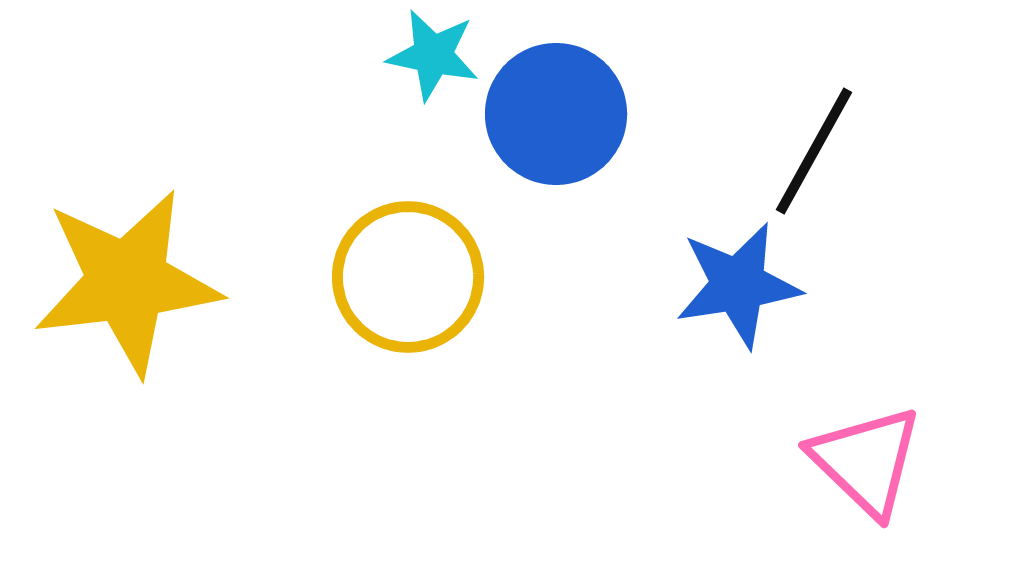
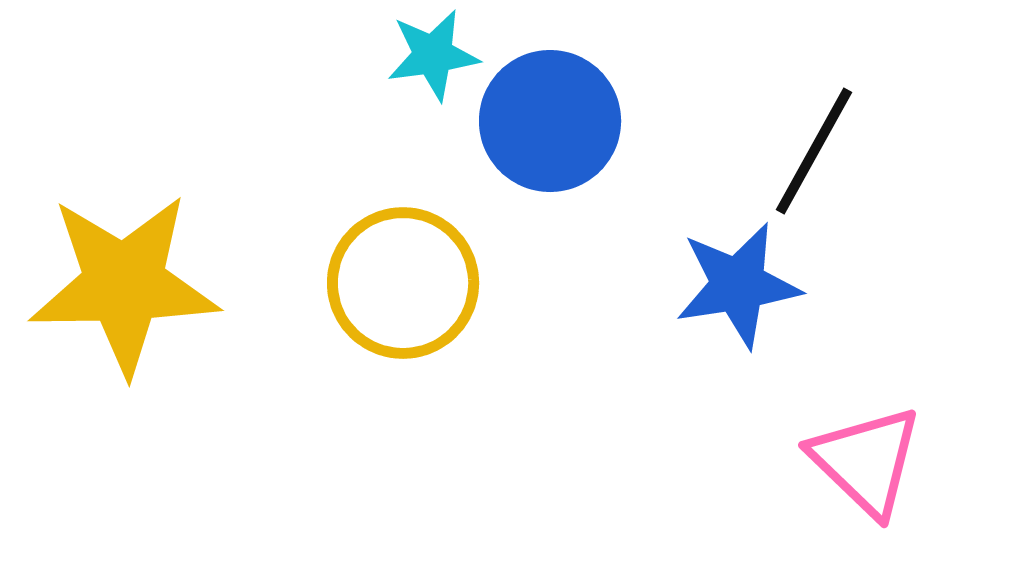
cyan star: rotated 20 degrees counterclockwise
blue circle: moved 6 px left, 7 px down
yellow circle: moved 5 px left, 6 px down
yellow star: moved 3 px left, 2 px down; rotated 6 degrees clockwise
